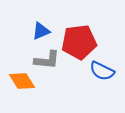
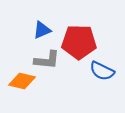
blue triangle: moved 1 px right, 1 px up
red pentagon: rotated 8 degrees clockwise
orange diamond: rotated 44 degrees counterclockwise
